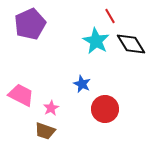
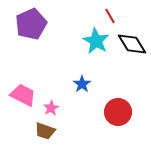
purple pentagon: moved 1 px right
black diamond: moved 1 px right
blue star: rotated 12 degrees clockwise
pink trapezoid: moved 2 px right
red circle: moved 13 px right, 3 px down
